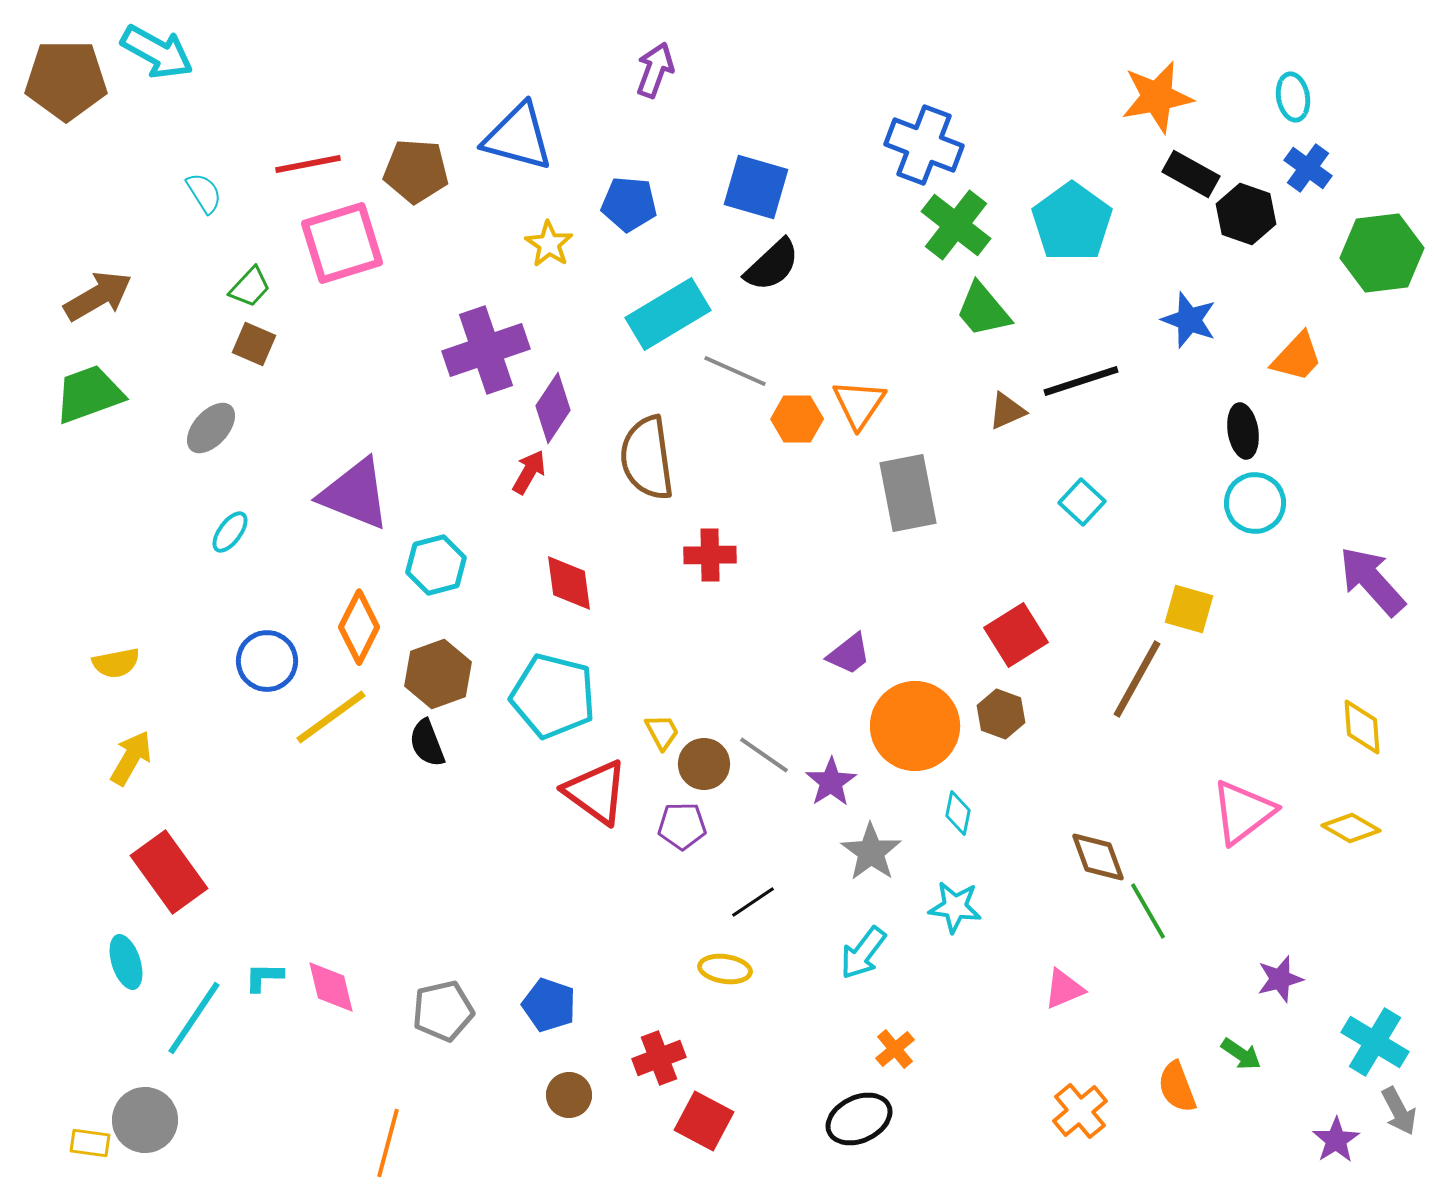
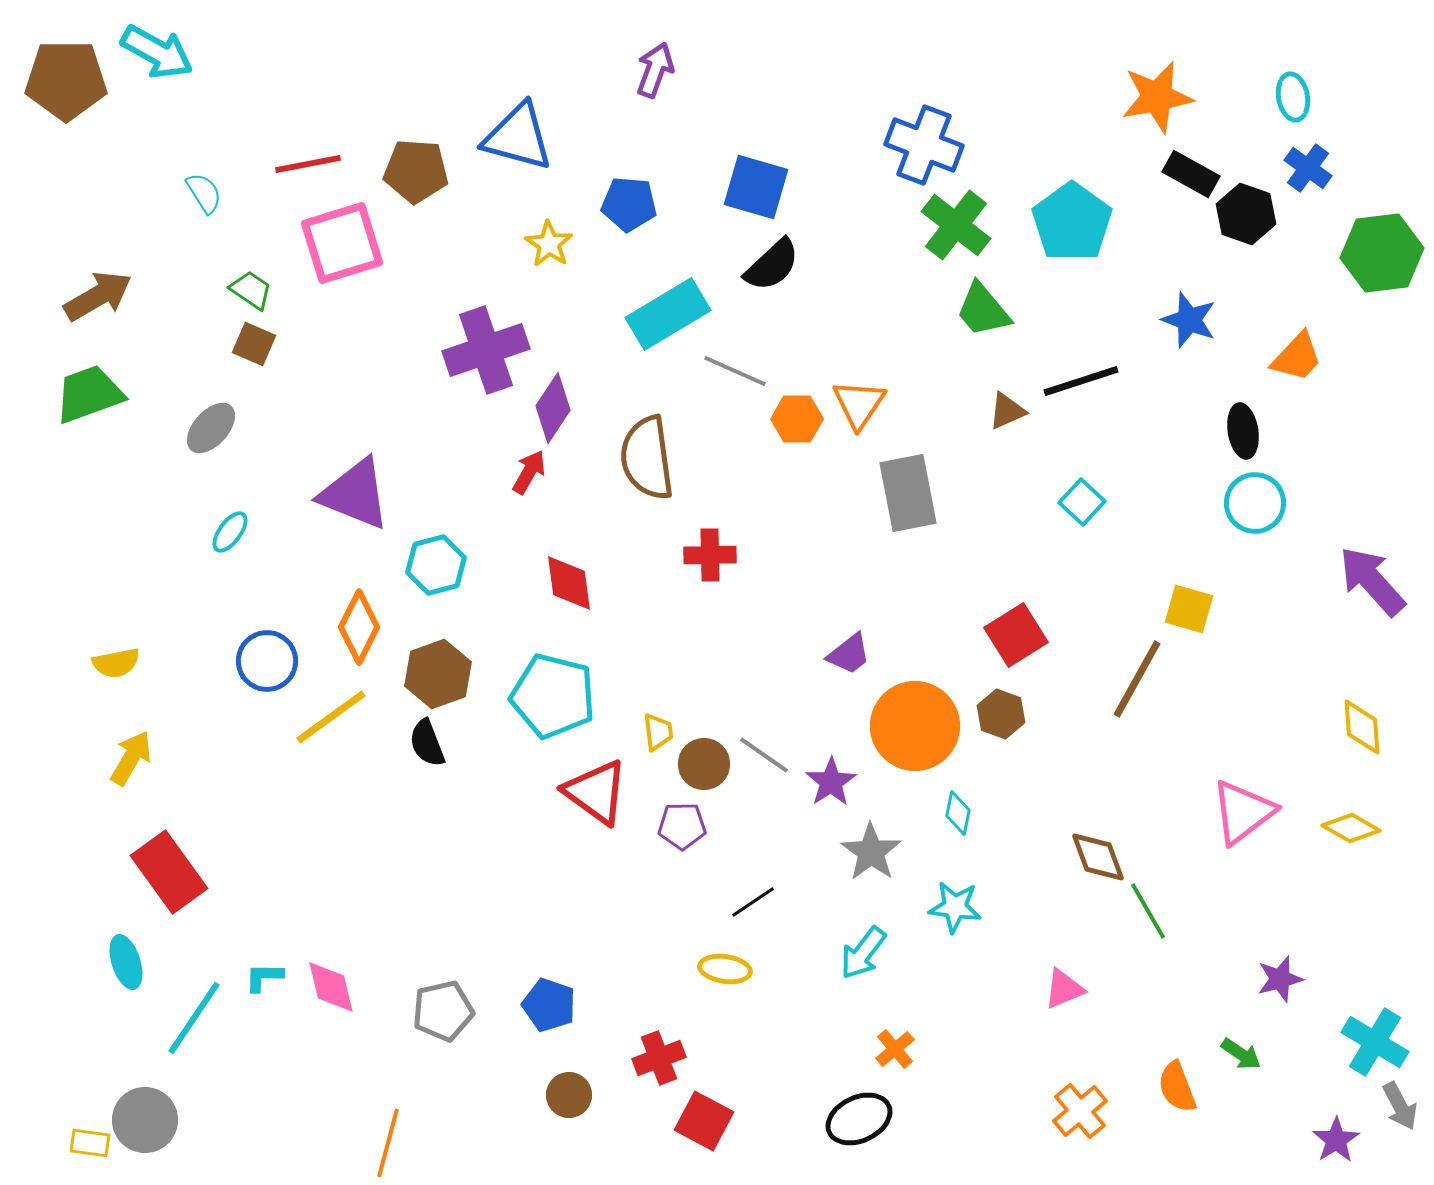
green trapezoid at (250, 287): moved 1 px right, 3 px down; rotated 99 degrees counterclockwise
yellow trapezoid at (662, 732): moved 4 px left; rotated 21 degrees clockwise
gray arrow at (1399, 1111): moved 1 px right, 5 px up
